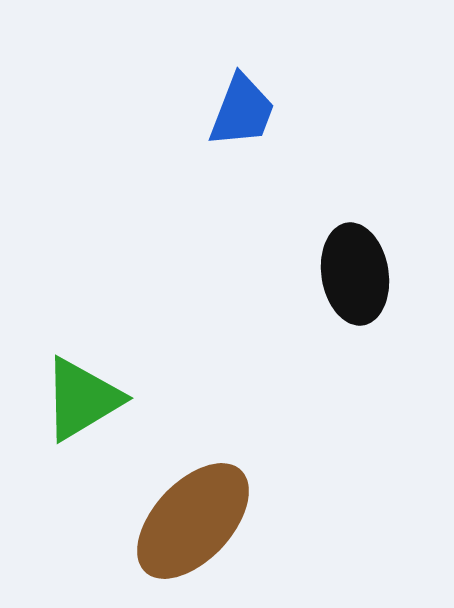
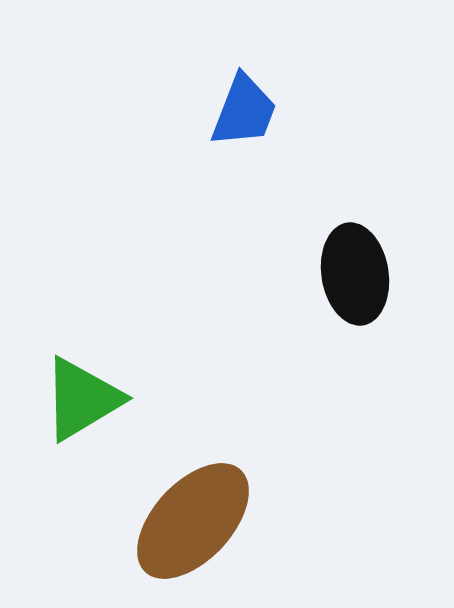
blue trapezoid: moved 2 px right
